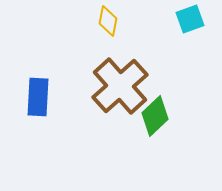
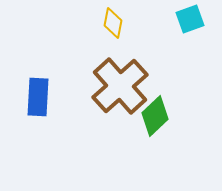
yellow diamond: moved 5 px right, 2 px down
